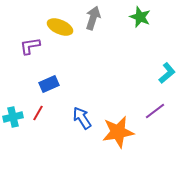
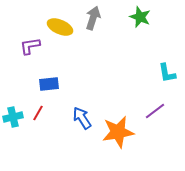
cyan L-shape: rotated 120 degrees clockwise
blue rectangle: rotated 18 degrees clockwise
